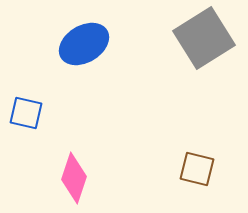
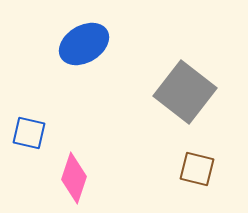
gray square: moved 19 px left, 54 px down; rotated 20 degrees counterclockwise
blue square: moved 3 px right, 20 px down
